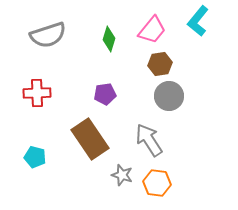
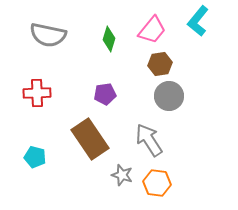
gray semicircle: rotated 30 degrees clockwise
